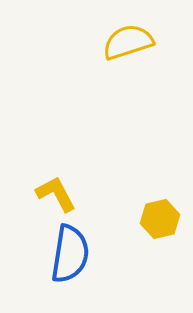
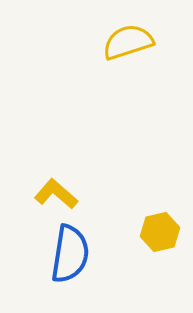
yellow L-shape: rotated 21 degrees counterclockwise
yellow hexagon: moved 13 px down
